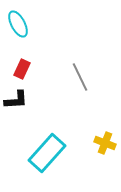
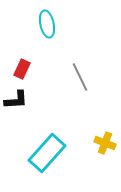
cyan ellipse: moved 29 px right; rotated 16 degrees clockwise
